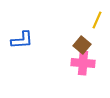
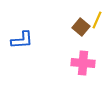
brown square: moved 1 px left, 18 px up
